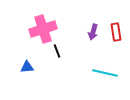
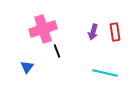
red rectangle: moved 1 px left
blue triangle: rotated 48 degrees counterclockwise
